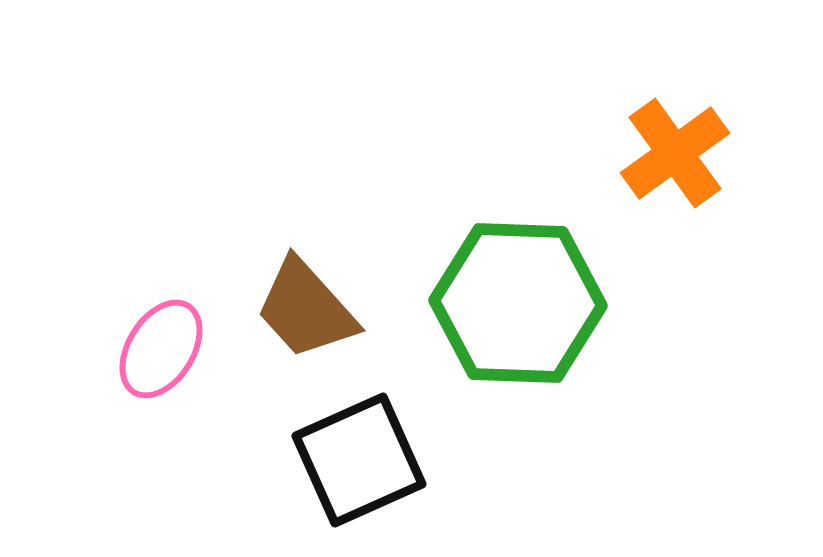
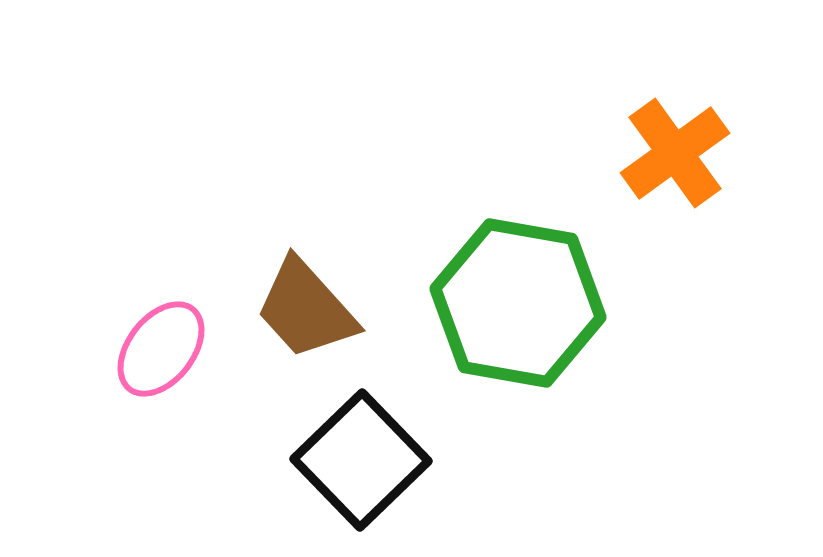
green hexagon: rotated 8 degrees clockwise
pink ellipse: rotated 6 degrees clockwise
black square: moved 2 px right; rotated 20 degrees counterclockwise
